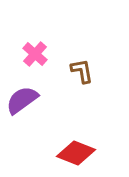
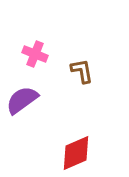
pink cross: rotated 20 degrees counterclockwise
red diamond: rotated 45 degrees counterclockwise
